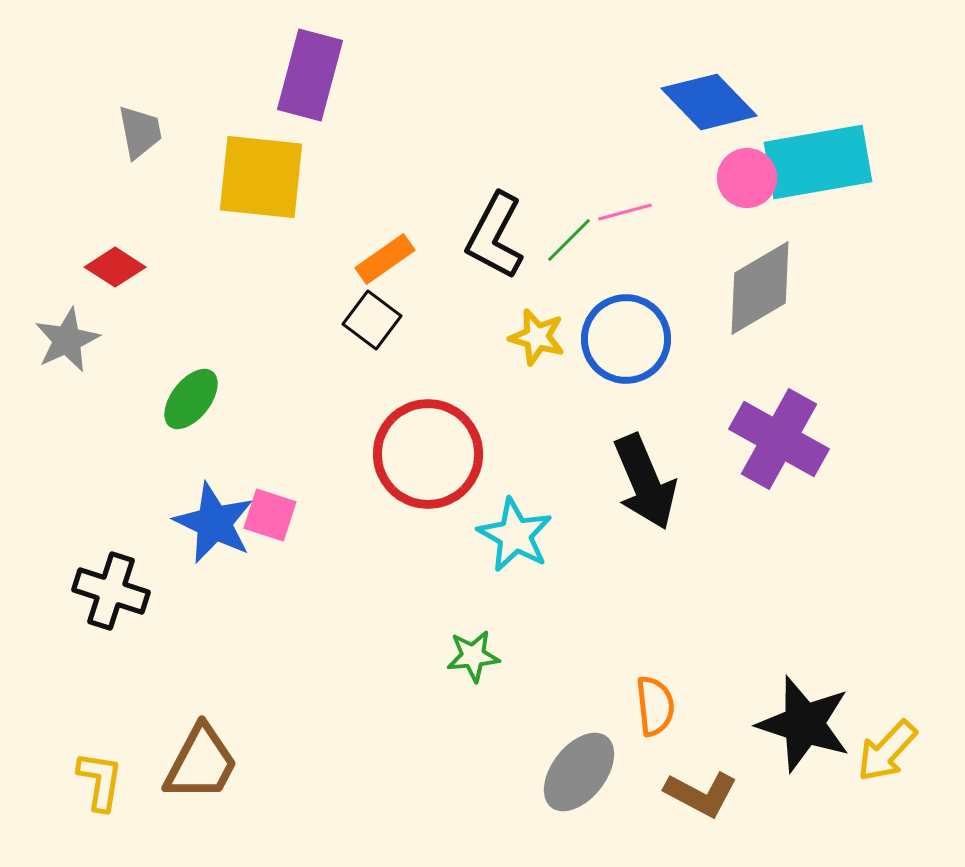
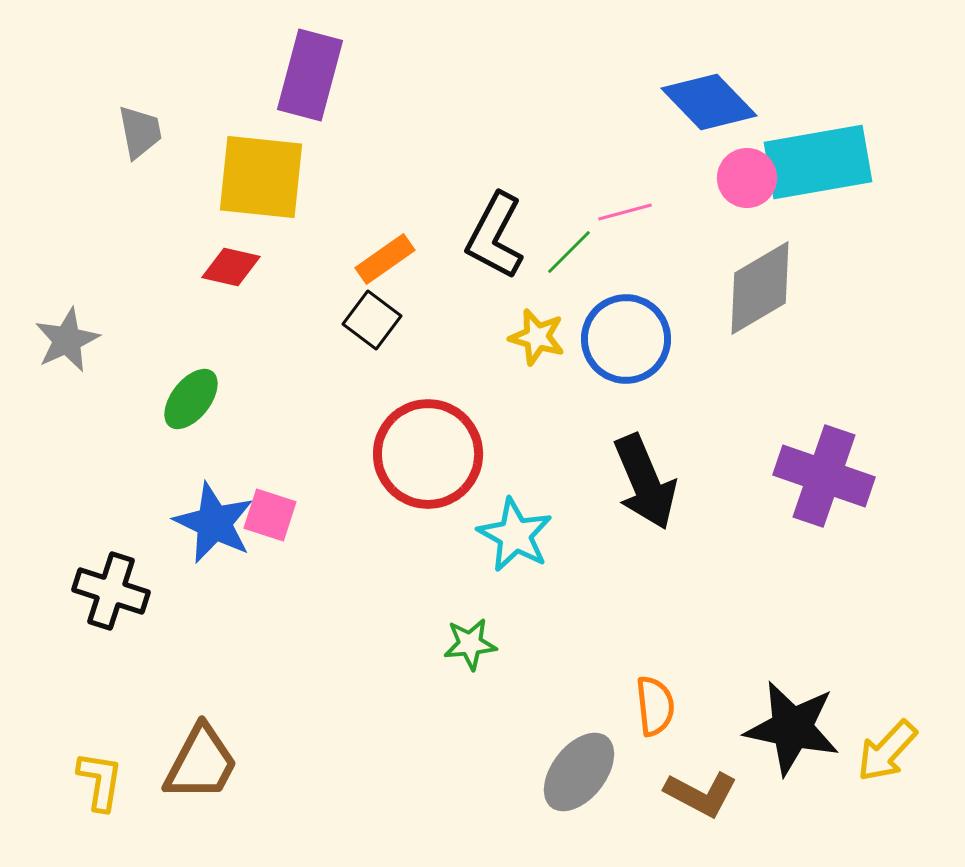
green line: moved 12 px down
red diamond: moved 116 px right; rotated 20 degrees counterclockwise
purple cross: moved 45 px right, 37 px down; rotated 10 degrees counterclockwise
green star: moved 3 px left, 12 px up
black star: moved 12 px left, 4 px down; rotated 6 degrees counterclockwise
